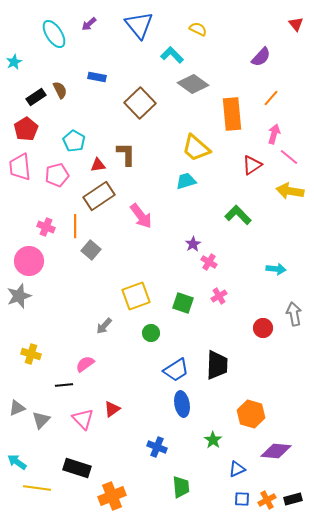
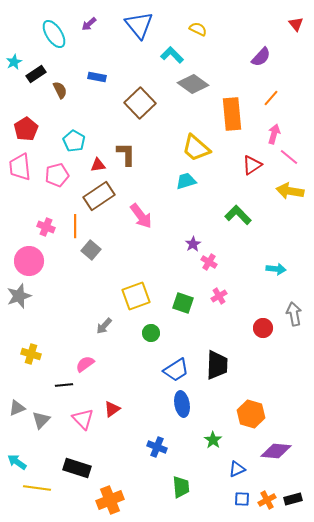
black rectangle at (36, 97): moved 23 px up
orange cross at (112, 496): moved 2 px left, 4 px down
